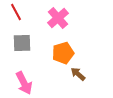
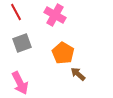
pink cross: moved 3 px left, 3 px up; rotated 20 degrees counterclockwise
gray square: rotated 18 degrees counterclockwise
orange pentagon: rotated 25 degrees counterclockwise
pink arrow: moved 4 px left
